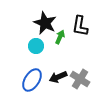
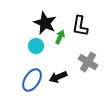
gray cross: moved 8 px right, 17 px up
